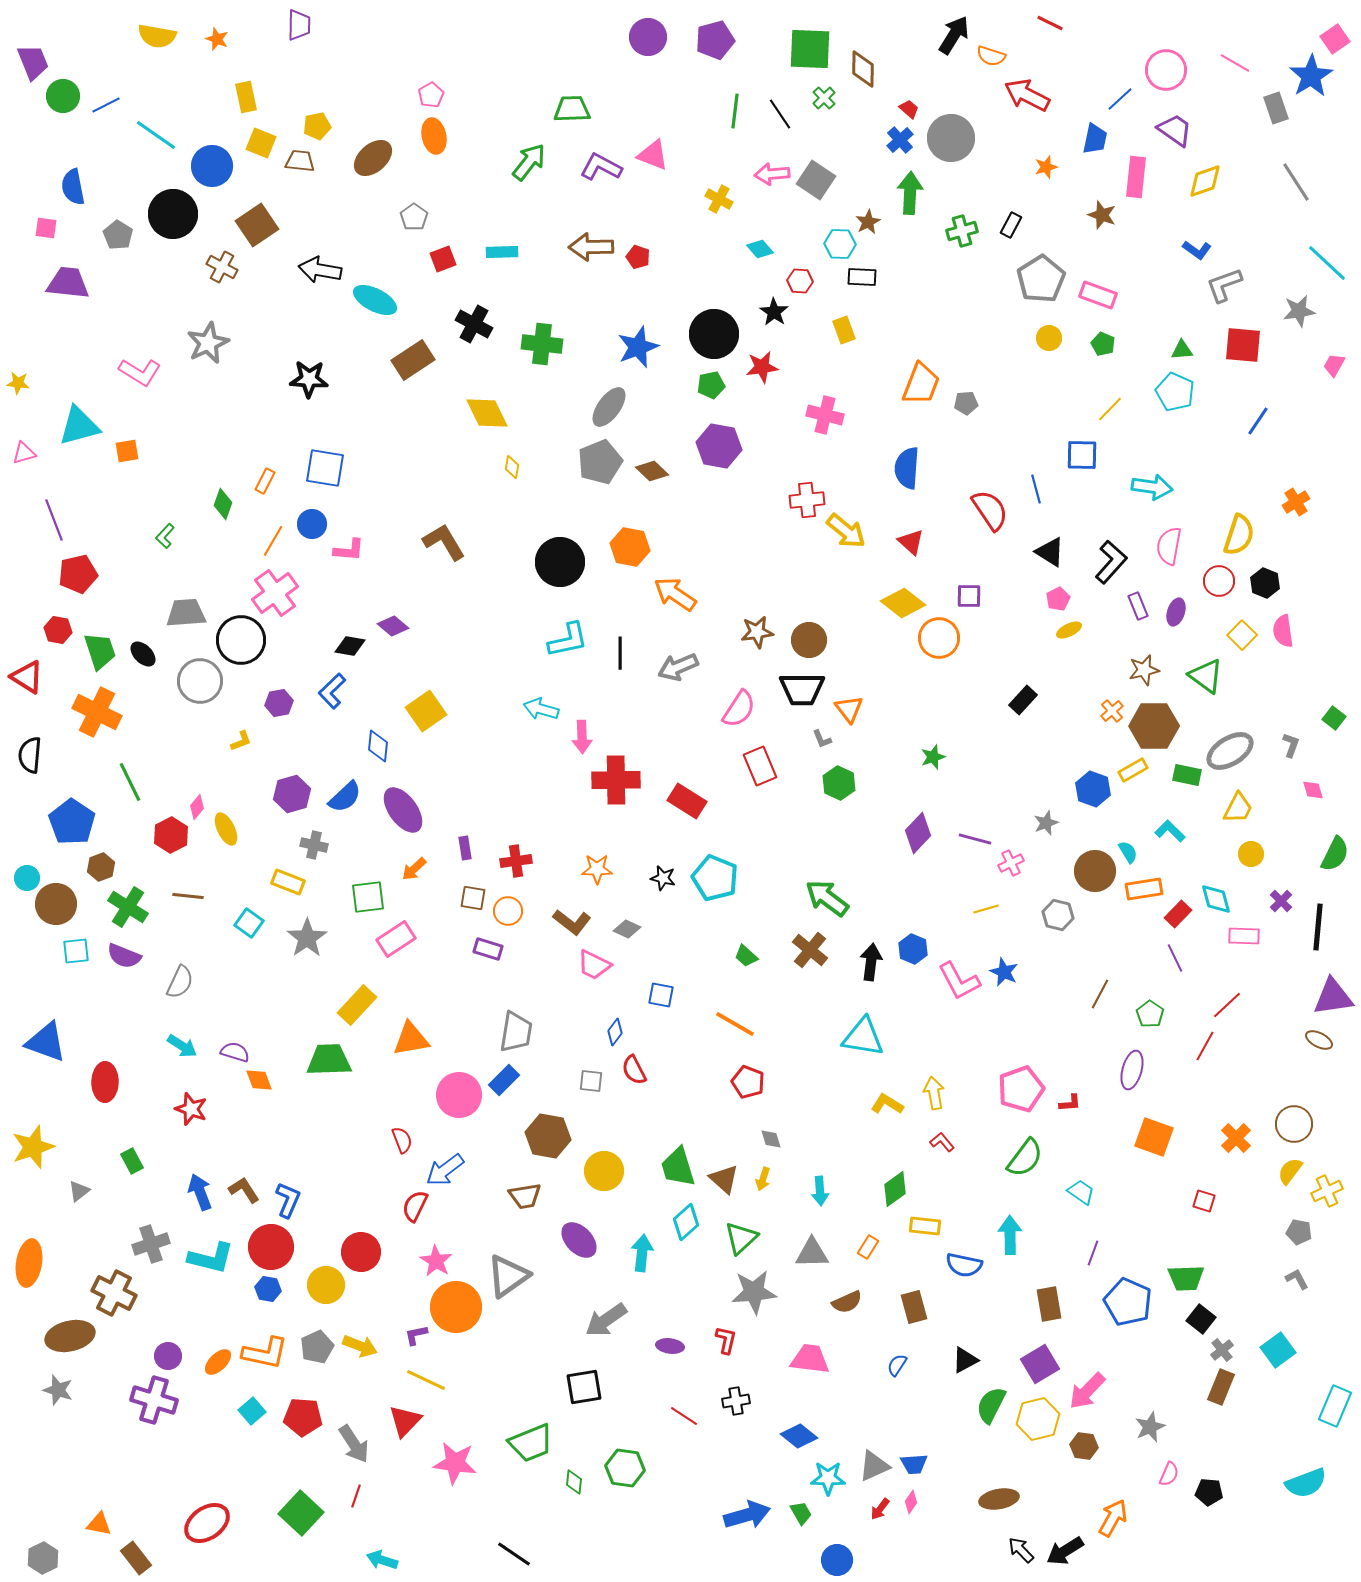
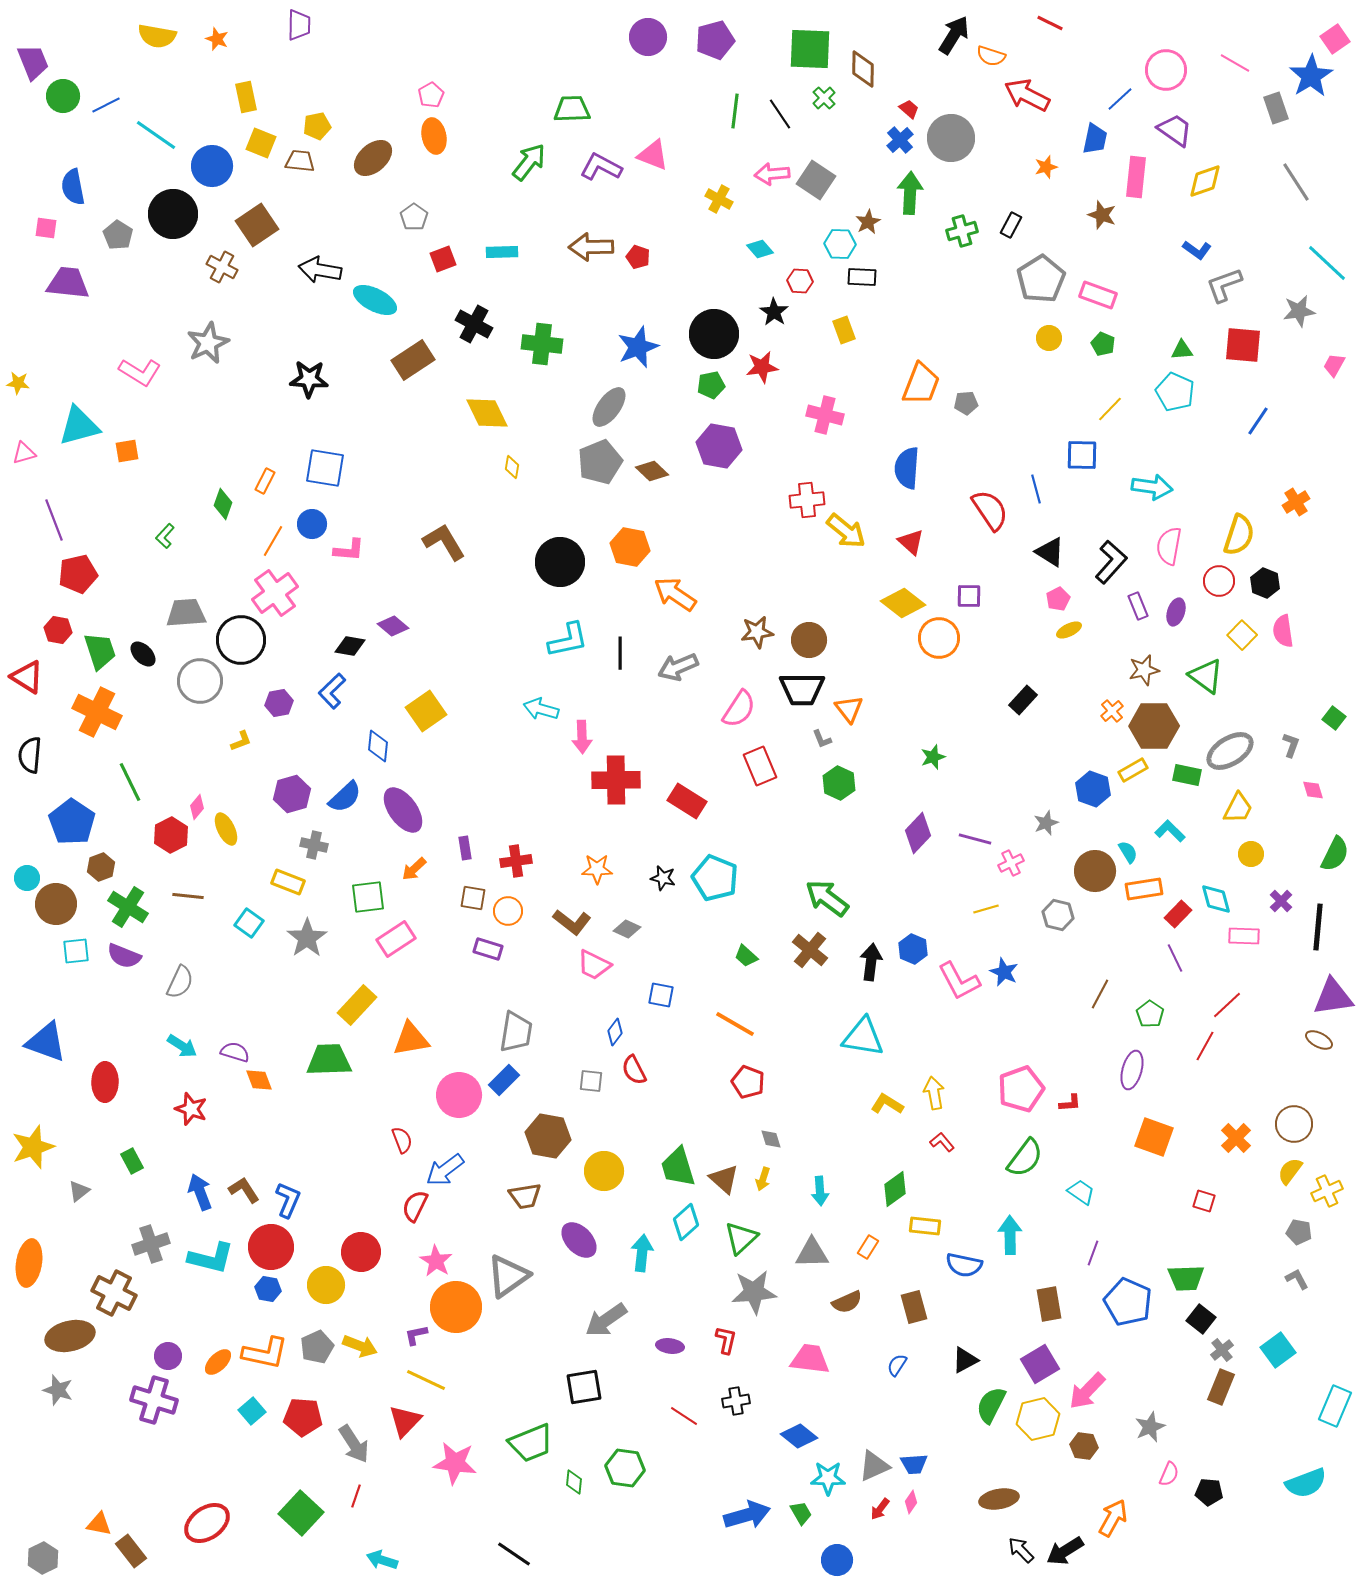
brown rectangle at (136, 1558): moved 5 px left, 7 px up
